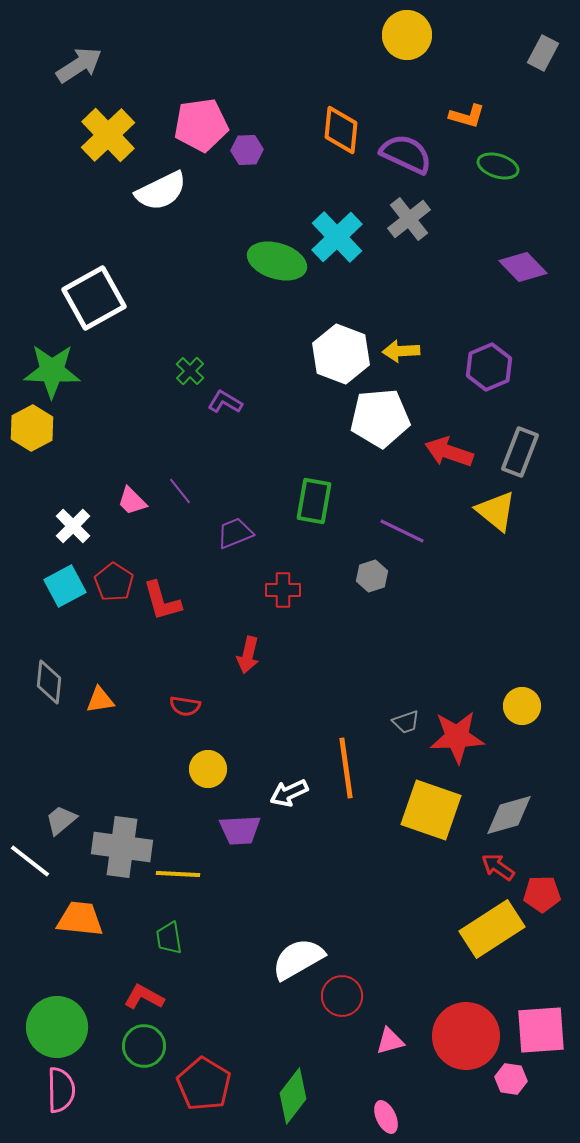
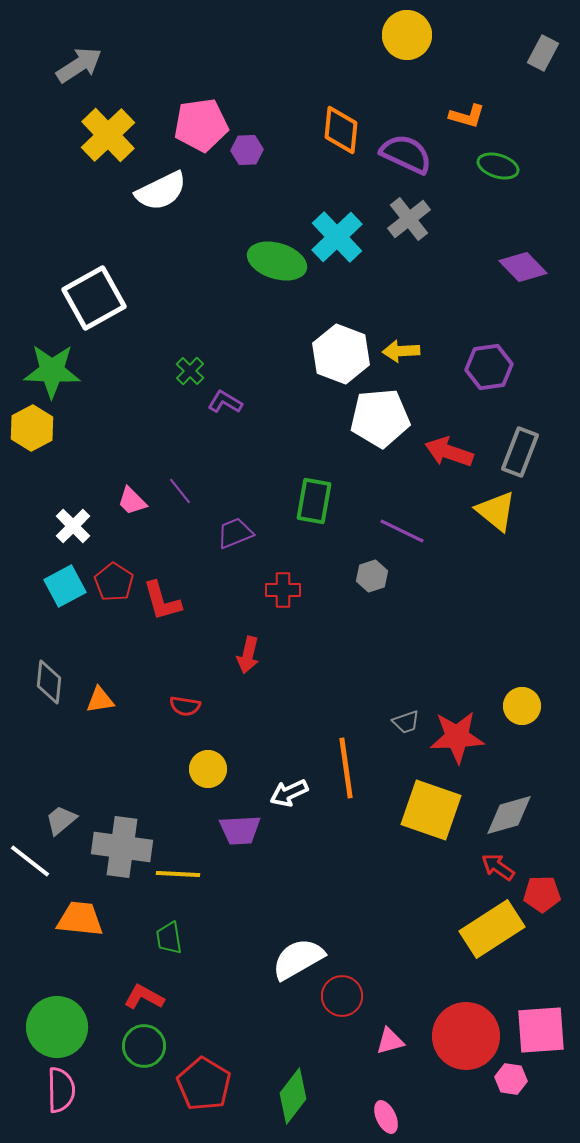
purple hexagon at (489, 367): rotated 15 degrees clockwise
